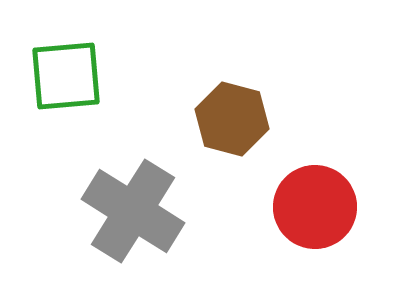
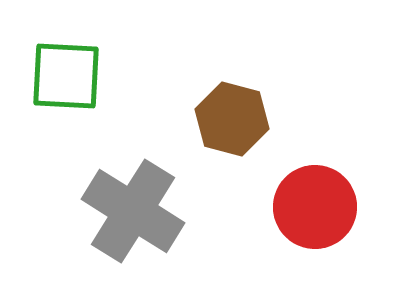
green square: rotated 8 degrees clockwise
